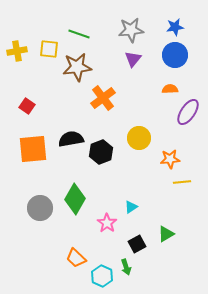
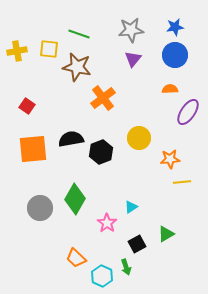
brown star: rotated 20 degrees clockwise
